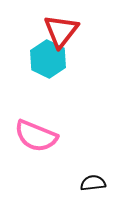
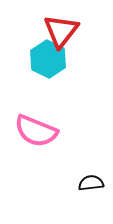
pink semicircle: moved 5 px up
black semicircle: moved 2 px left
